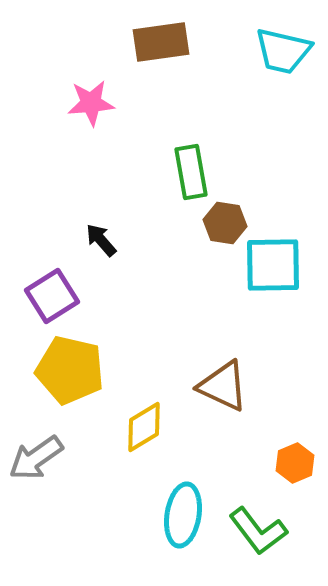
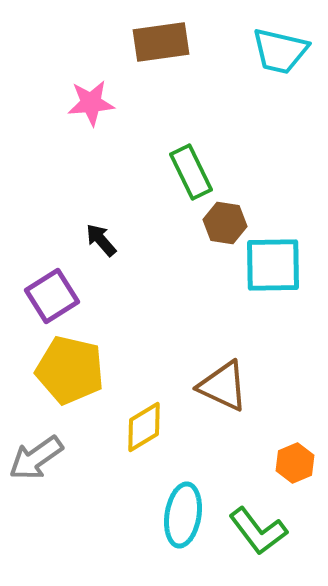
cyan trapezoid: moved 3 px left
green rectangle: rotated 16 degrees counterclockwise
